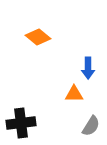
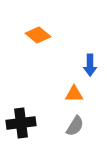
orange diamond: moved 2 px up
blue arrow: moved 2 px right, 3 px up
gray semicircle: moved 16 px left
